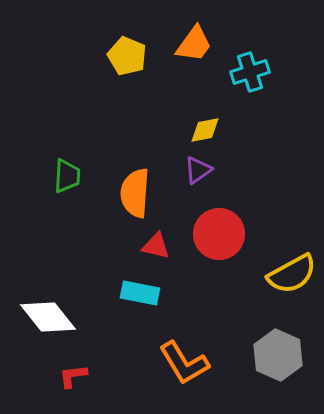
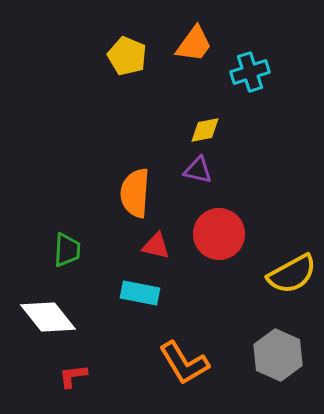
purple triangle: rotated 48 degrees clockwise
green trapezoid: moved 74 px down
